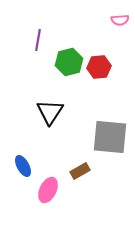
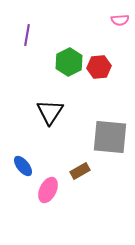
purple line: moved 11 px left, 5 px up
green hexagon: rotated 12 degrees counterclockwise
blue ellipse: rotated 10 degrees counterclockwise
